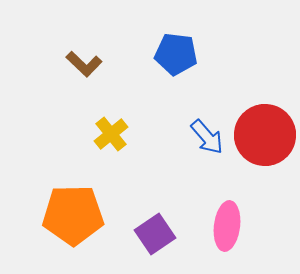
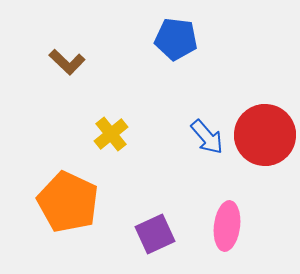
blue pentagon: moved 15 px up
brown L-shape: moved 17 px left, 2 px up
orange pentagon: moved 5 px left, 13 px up; rotated 26 degrees clockwise
purple square: rotated 9 degrees clockwise
